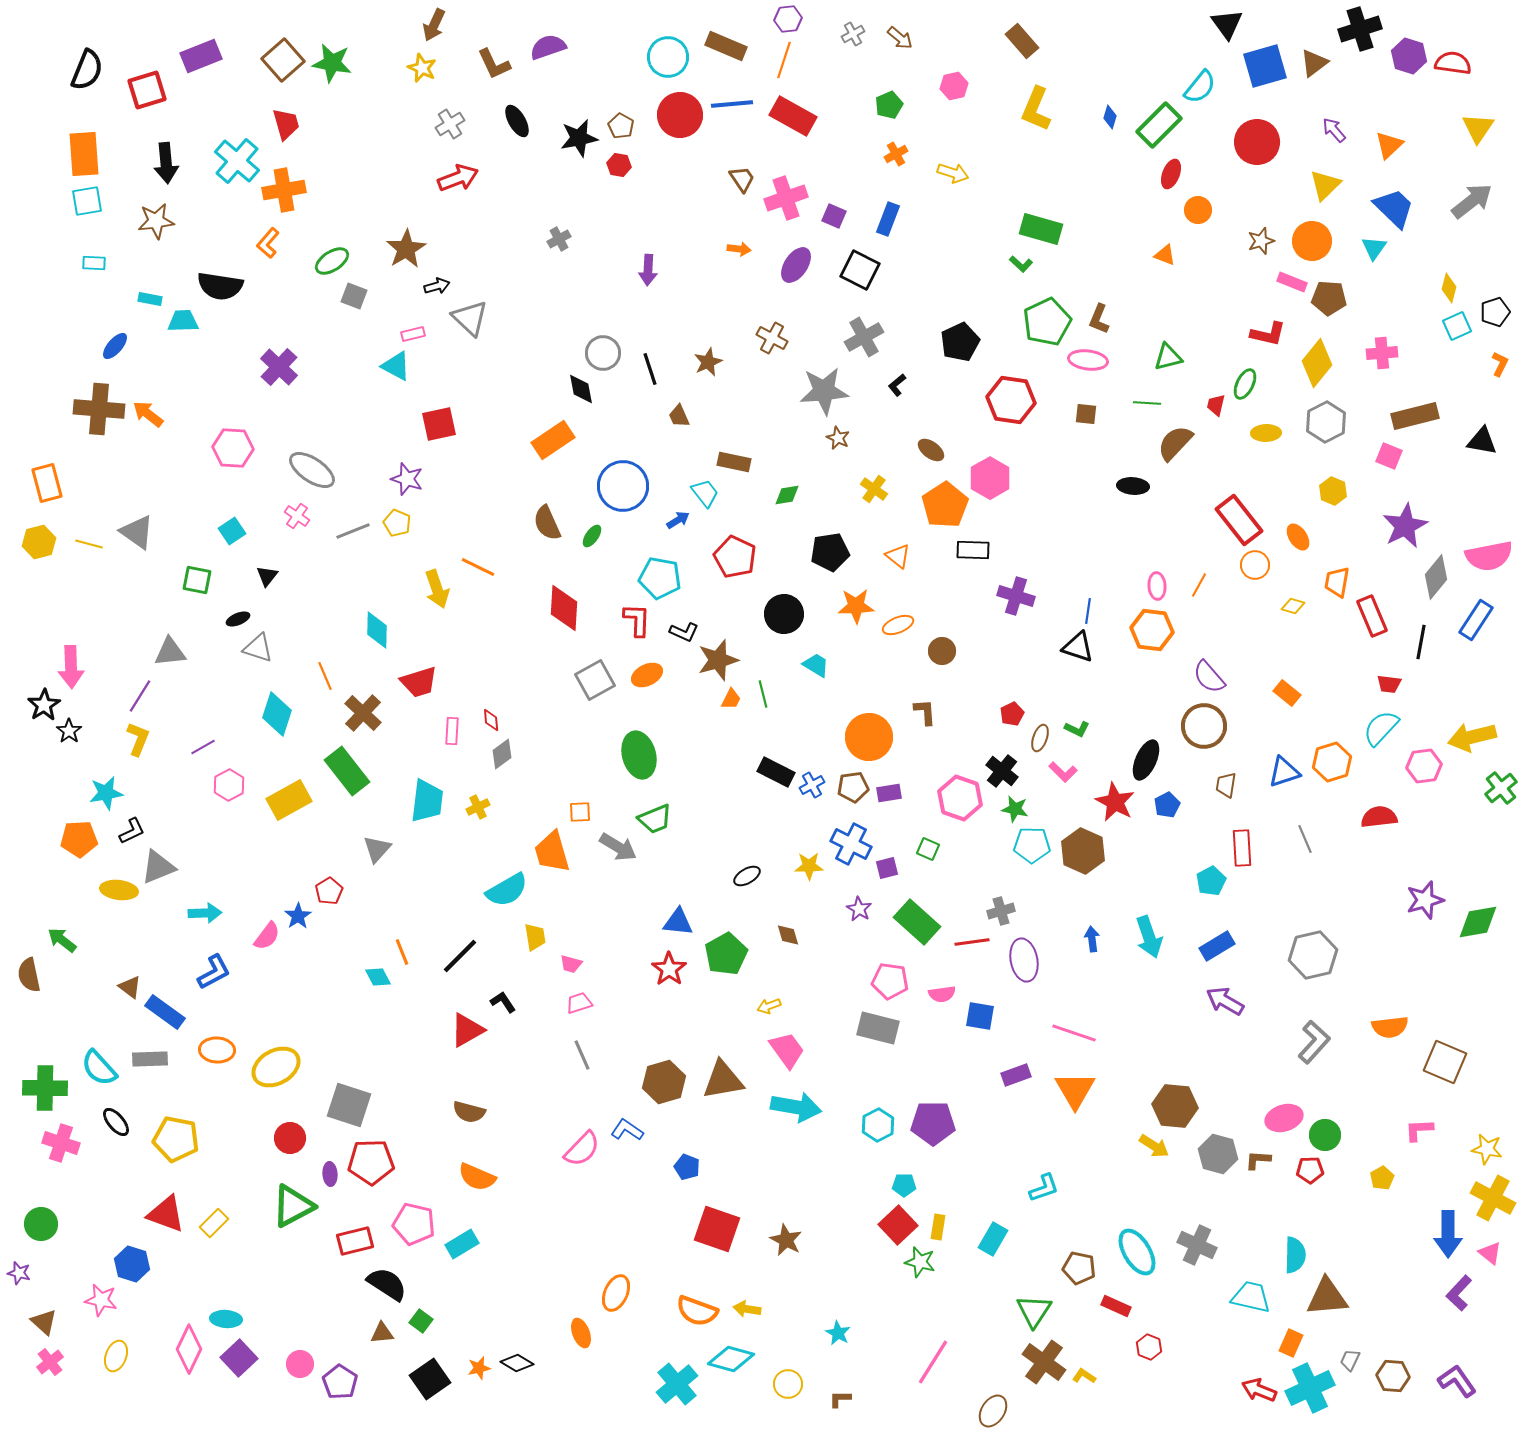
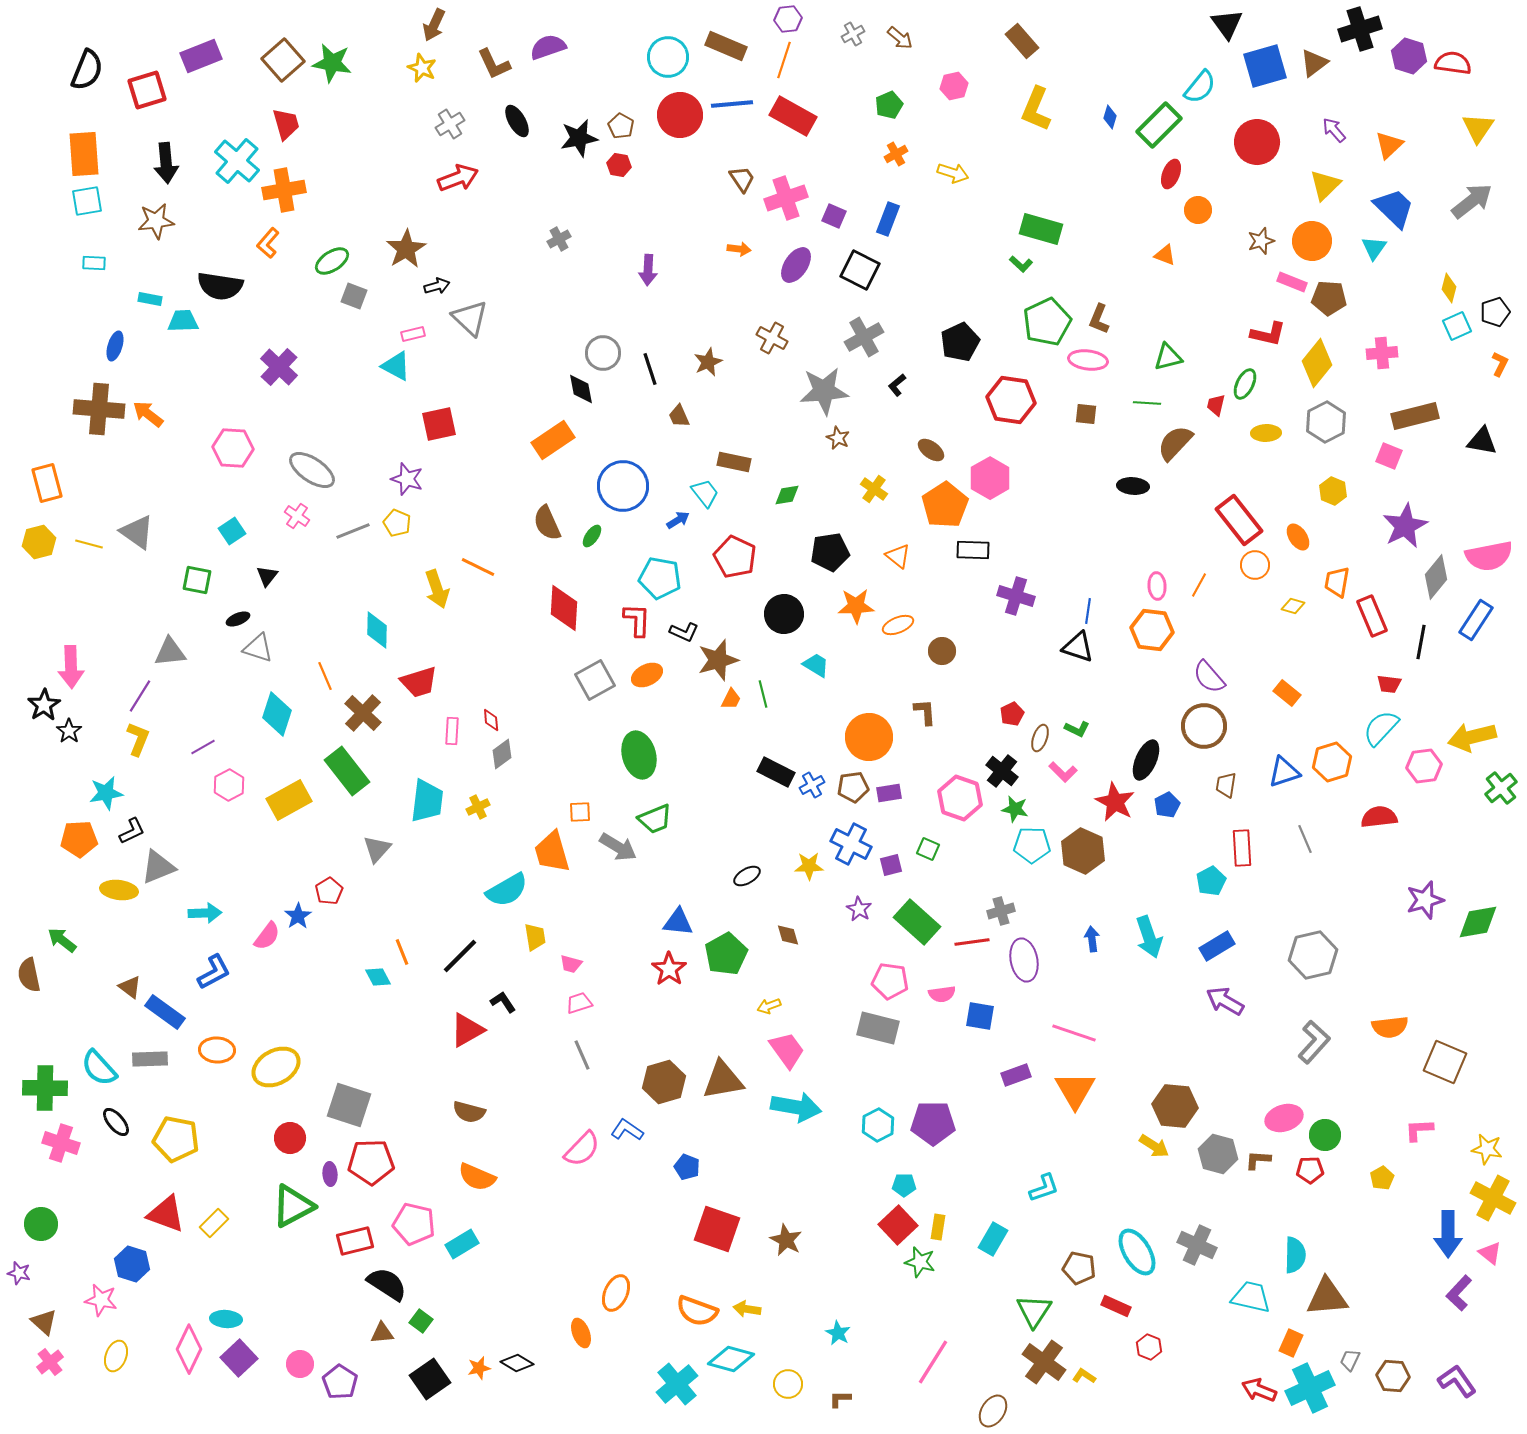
blue ellipse at (115, 346): rotated 24 degrees counterclockwise
purple square at (887, 868): moved 4 px right, 3 px up
